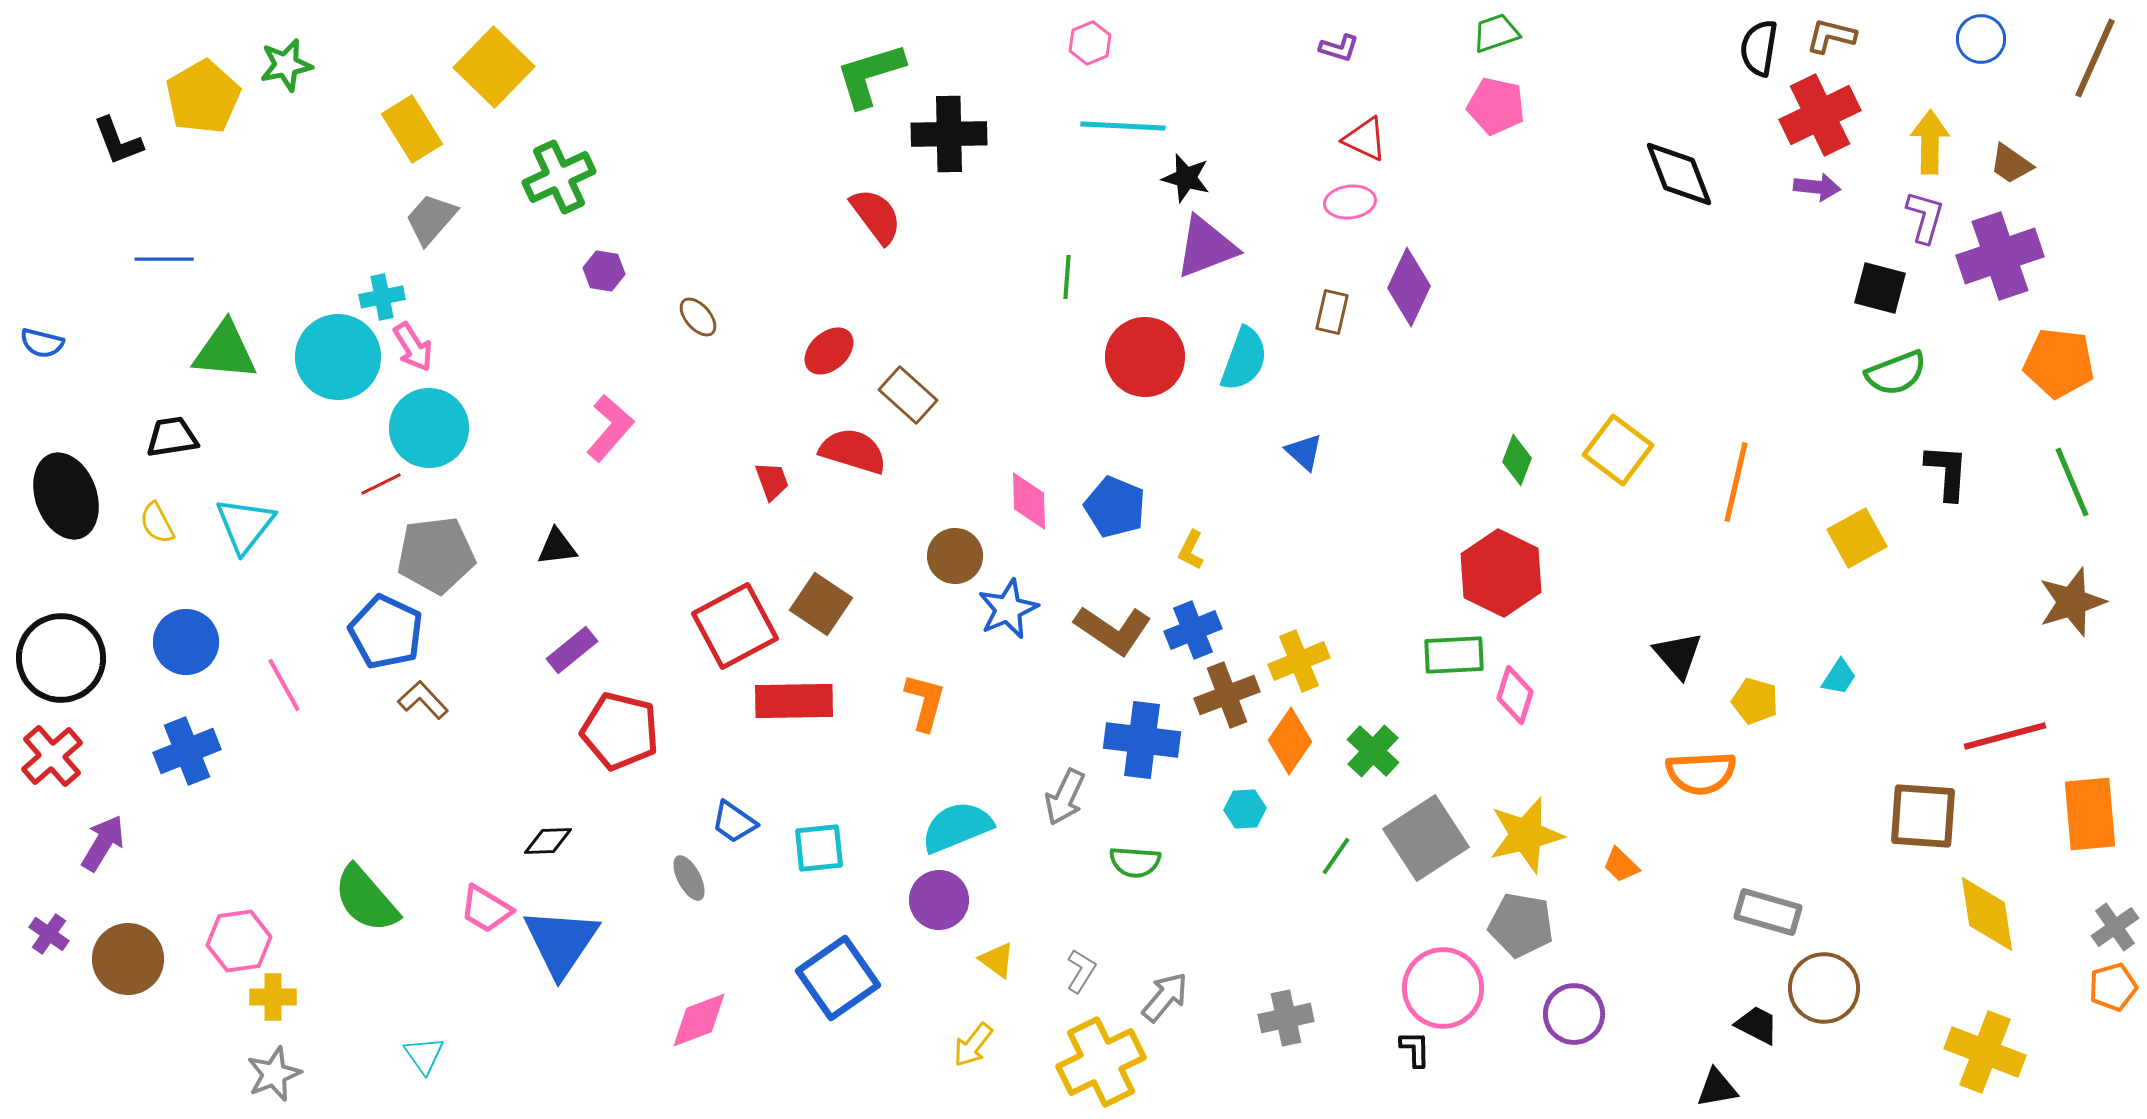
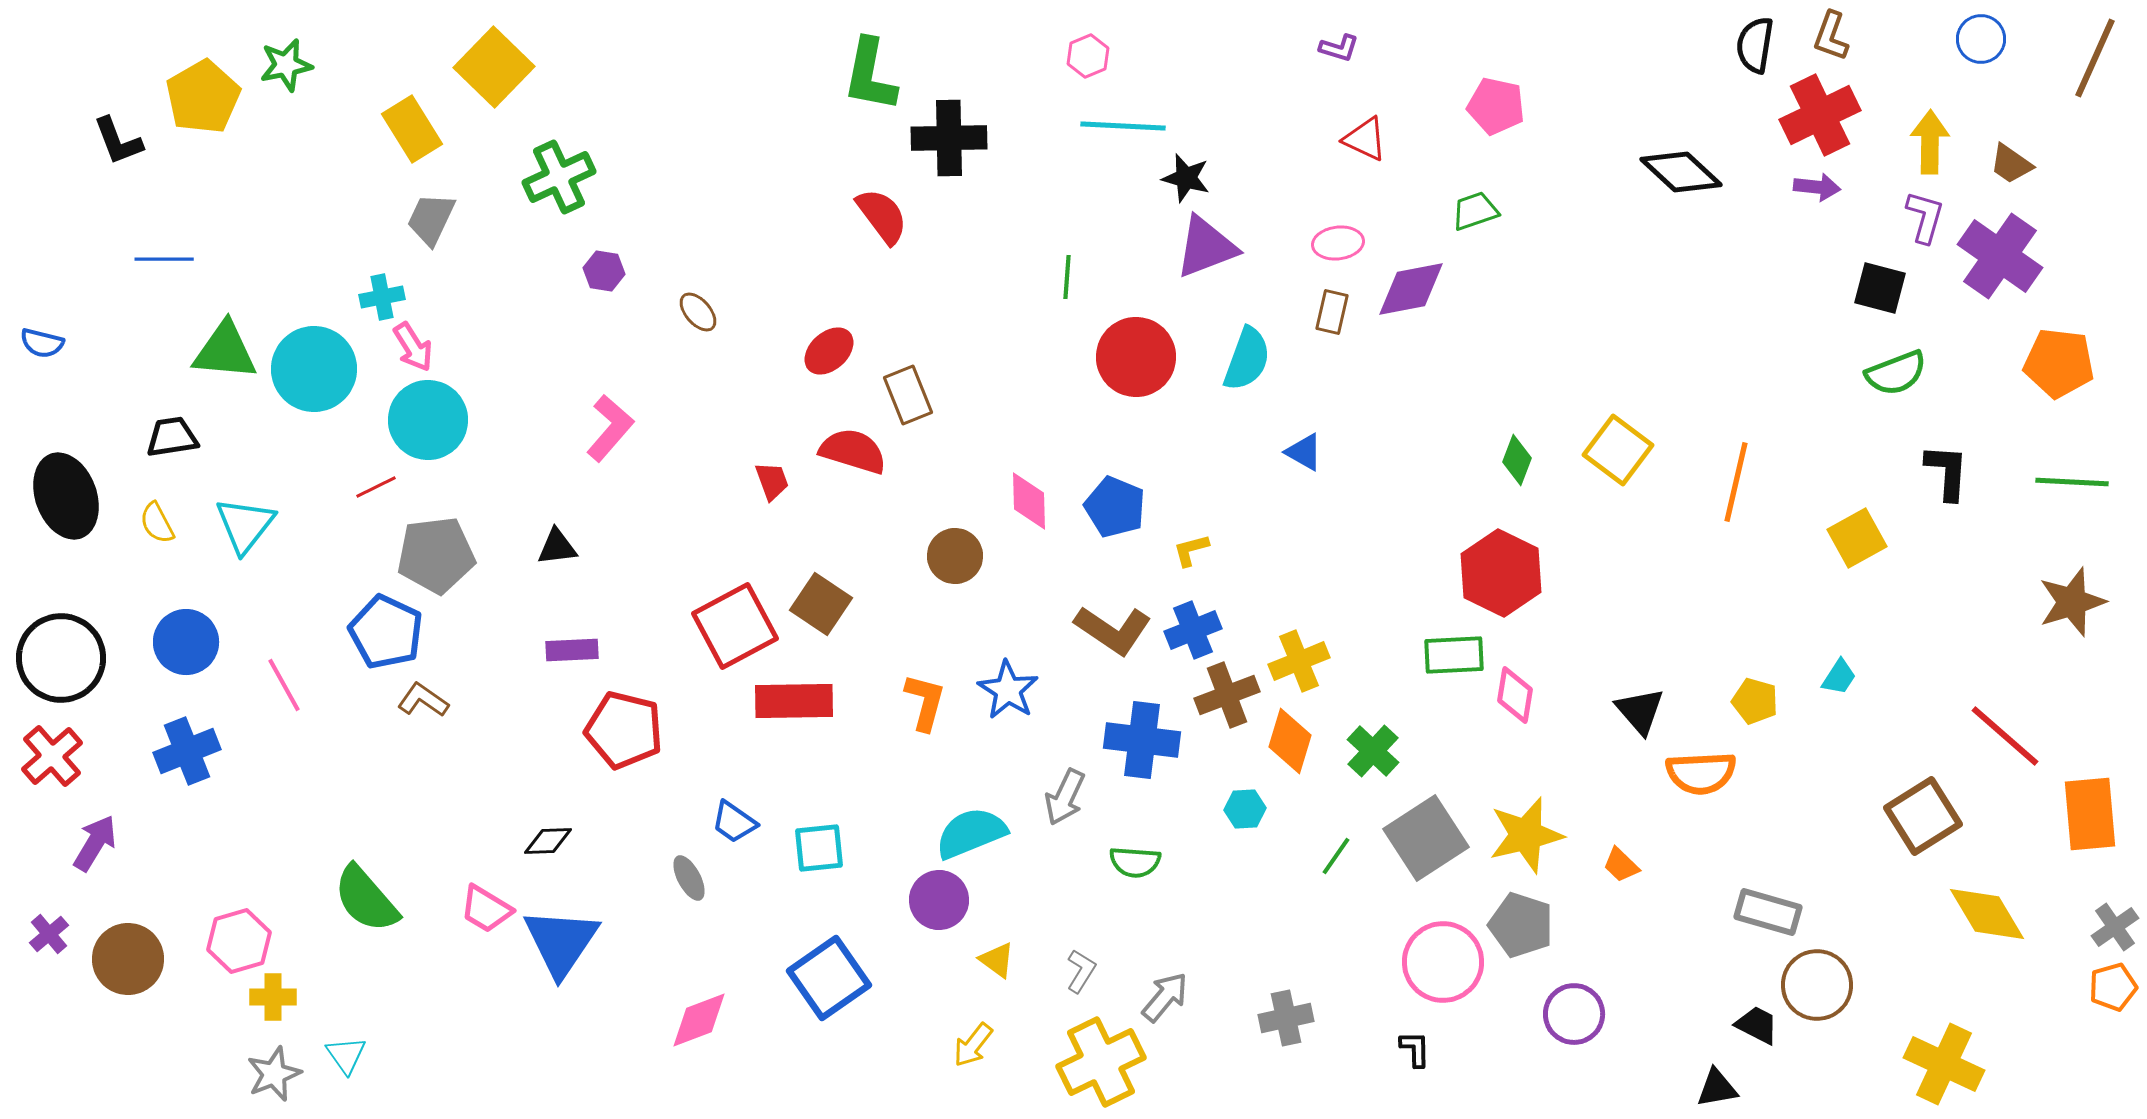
green trapezoid at (1496, 33): moved 21 px left, 178 px down
brown L-shape at (1831, 36): rotated 84 degrees counterclockwise
pink hexagon at (1090, 43): moved 2 px left, 13 px down
black semicircle at (1759, 48): moved 4 px left, 3 px up
green L-shape at (870, 75): rotated 62 degrees counterclockwise
black cross at (949, 134): moved 4 px down
black diamond at (1679, 174): moved 2 px right, 2 px up; rotated 26 degrees counterclockwise
pink ellipse at (1350, 202): moved 12 px left, 41 px down
red semicircle at (876, 216): moved 6 px right
gray trapezoid at (431, 219): rotated 16 degrees counterclockwise
purple cross at (2000, 256): rotated 36 degrees counterclockwise
purple diamond at (1409, 287): moved 2 px right, 2 px down; rotated 54 degrees clockwise
brown ellipse at (698, 317): moved 5 px up
cyan circle at (338, 357): moved 24 px left, 12 px down
red circle at (1145, 357): moved 9 px left
cyan semicircle at (1244, 359): moved 3 px right
brown rectangle at (908, 395): rotated 26 degrees clockwise
cyan circle at (429, 428): moved 1 px left, 8 px up
blue triangle at (1304, 452): rotated 12 degrees counterclockwise
green line at (2072, 482): rotated 64 degrees counterclockwise
red line at (381, 484): moved 5 px left, 3 px down
yellow L-shape at (1191, 550): rotated 48 degrees clockwise
blue star at (1008, 609): moved 81 px down; rotated 16 degrees counterclockwise
purple rectangle at (572, 650): rotated 36 degrees clockwise
black triangle at (1678, 655): moved 38 px left, 56 px down
pink diamond at (1515, 695): rotated 8 degrees counterclockwise
brown L-shape at (423, 700): rotated 12 degrees counterclockwise
red pentagon at (620, 731): moved 4 px right, 1 px up
red line at (2005, 736): rotated 56 degrees clockwise
orange diamond at (1290, 741): rotated 18 degrees counterclockwise
brown square at (1923, 816): rotated 36 degrees counterclockwise
cyan semicircle at (957, 827): moved 14 px right, 6 px down
purple arrow at (103, 843): moved 8 px left
yellow diamond at (1987, 914): rotated 22 degrees counterclockwise
gray pentagon at (1521, 925): rotated 8 degrees clockwise
purple cross at (49, 934): rotated 15 degrees clockwise
pink hexagon at (239, 941): rotated 8 degrees counterclockwise
blue square at (838, 978): moved 9 px left
pink circle at (1443, 988): moved 26 px up
brown circle at (1824, 988): moved 7 px left, 3 px up
yellow cross at (1985, 1052): moved 41 px left, 12 px down; rotated 4 degrees clockwise
cyan triangle at (424, 1055): moved 78 px left
